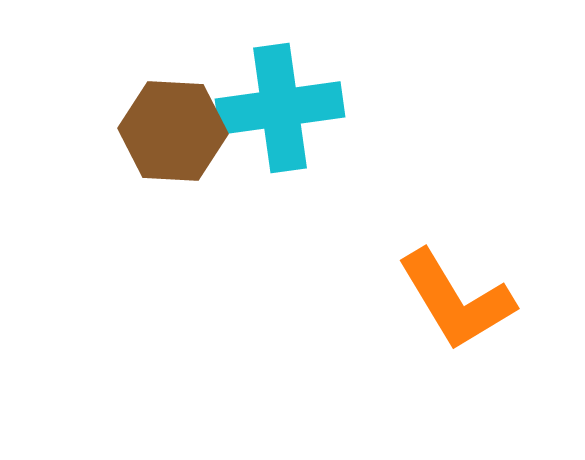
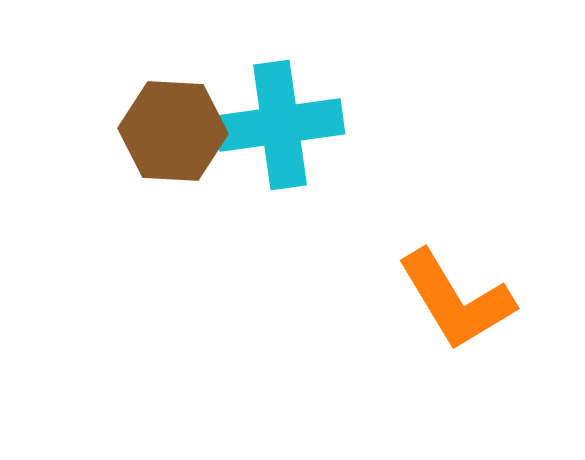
cyan cross: moved 17 px down
